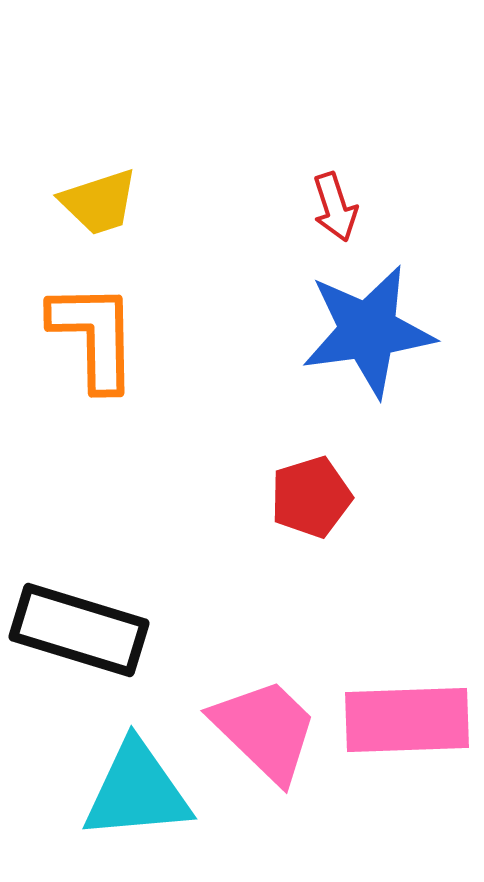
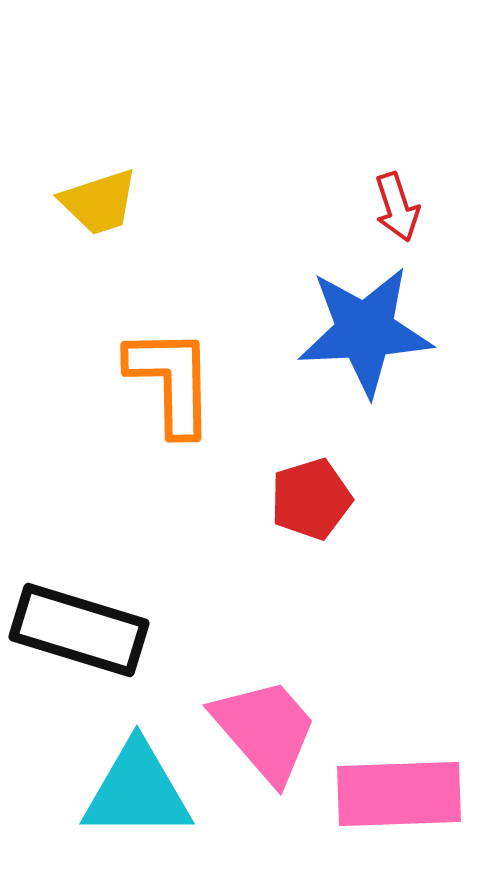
red arrow: moved 62 px right
blue star: moved 3 px left; rotated 5 degrees clockwise
orange L-shape: moved 77 px right, 45 px down
red pentagon: moved 2 px down
pink rectangle: moved 8 px left, 74 px down
pink trapezoid: rotated 5 degrees clockwise
cyan triangle: rotated 5 degrees clockwise
